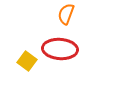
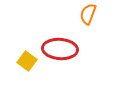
orange semicircle: moved 22 px right
